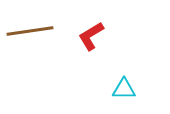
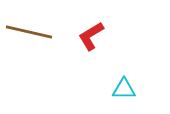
brown line: moved 1 px left, 1 px down; rotated 21 degrees clockwise
